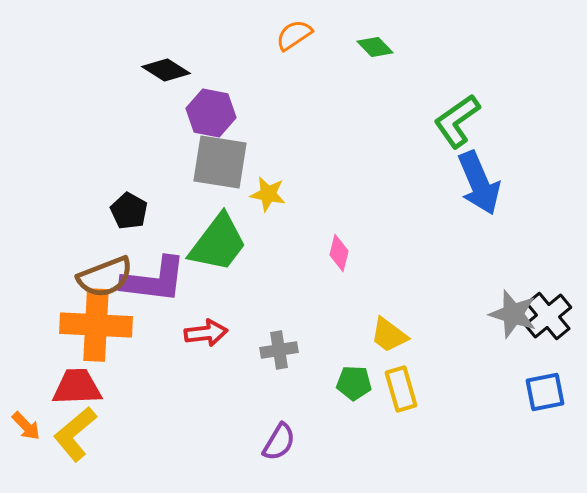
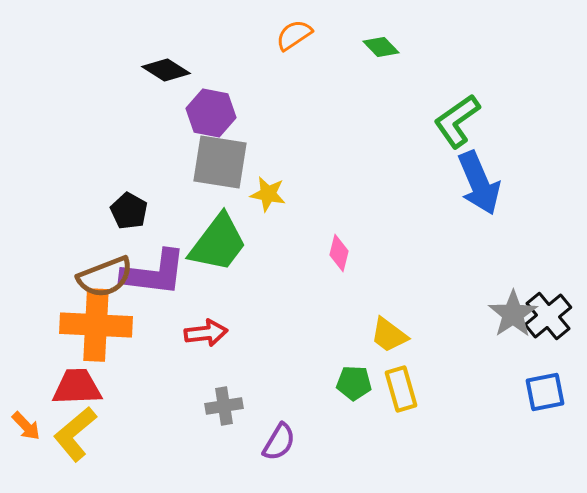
green diamond: moved 6 px right
purple L-shape: moved 7 px up
gray star: rotated 21 degrees clockwise
gray cross: moved 55 px left, 56 px down
